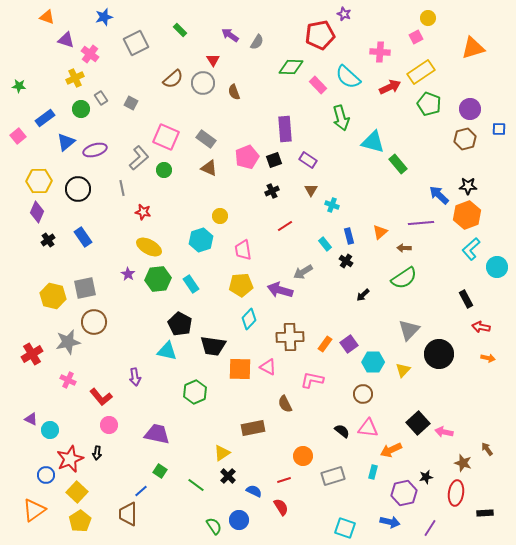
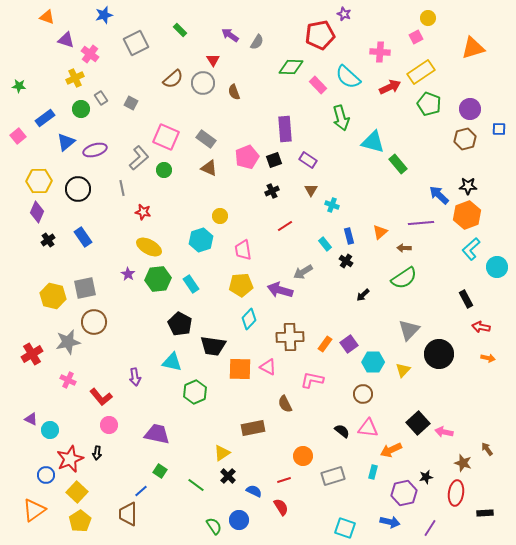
blue star at (104, 17): moved 2 px up
cyan triangle at (167, 351): moved 5 px right, 11 px down
